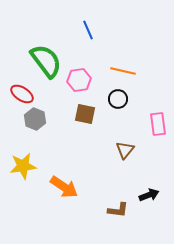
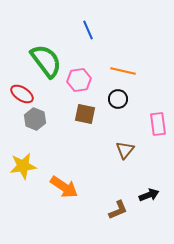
brown L-shape: rotated 30 degrees counterclockwise
